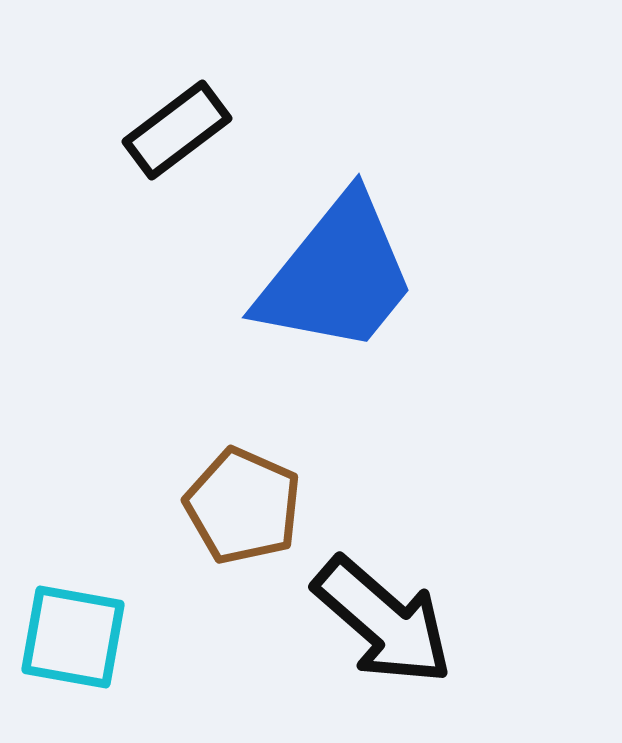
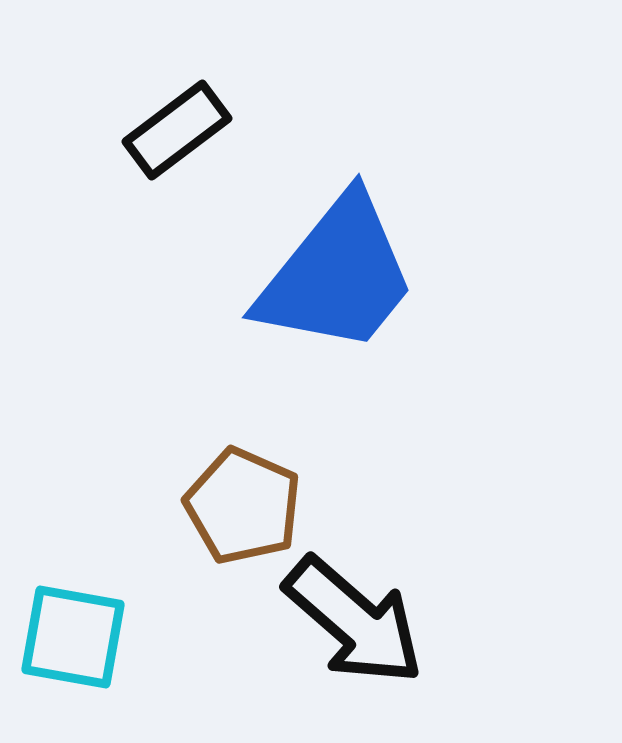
black arrow: moved 29 px left
